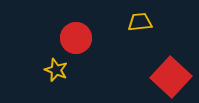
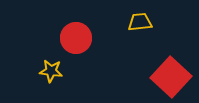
yellow star: moved 5 px left, 1 px down; rotated 15 degrees counterclockwise
